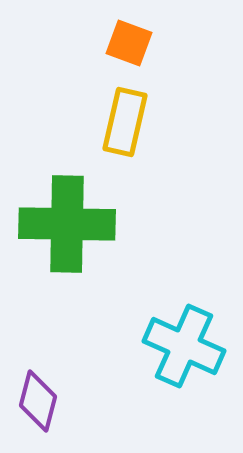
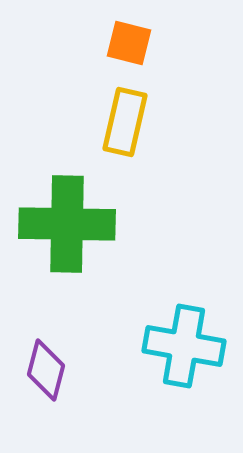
orange square: rotated 6 degrees counterclockwise
cyan cross: rotated 14 degrees counterclockwise
purple diamond: moved 8 px right, 31 px up
